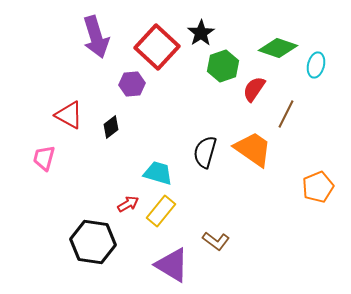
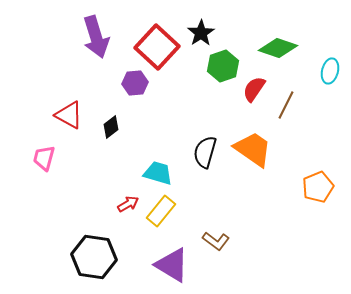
cyan ellipse: moved 14 px right, 6 px down
purple hexagon: moved 3 px right, 1 px up
brown line: moved 9 px up
black hexagon: moved 1 px right, 15 px down
